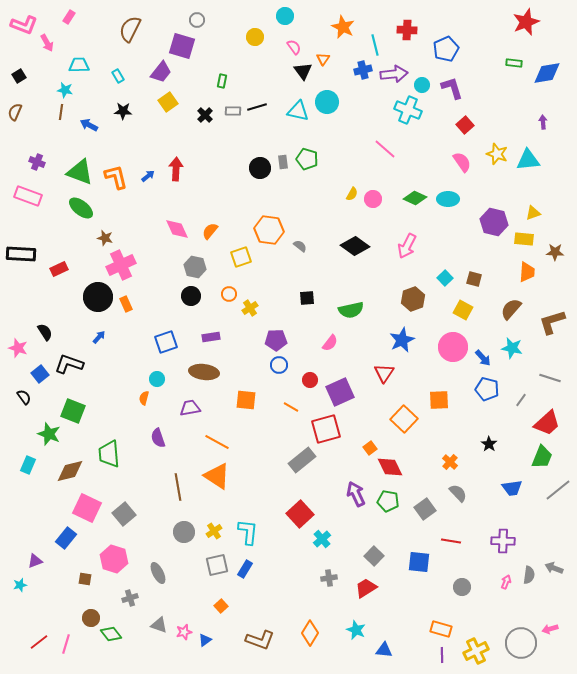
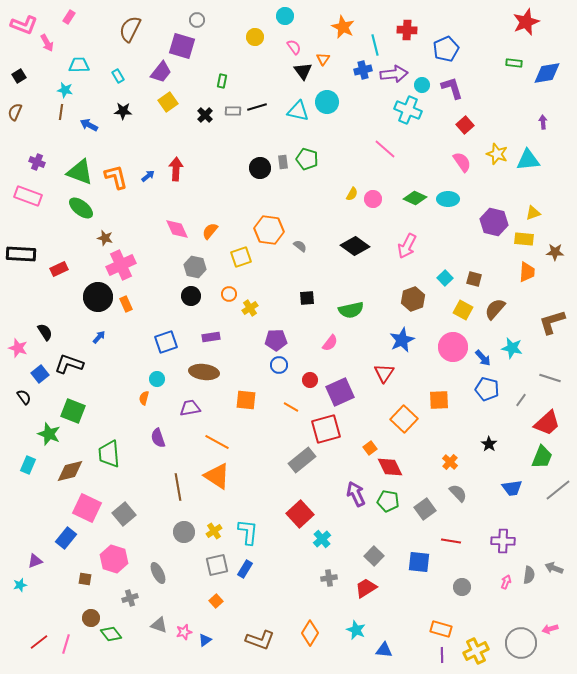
brown semicircle at (511, 309): moved 16 px left
orange square at (221, 606): moved 5 px left, 5 px up
